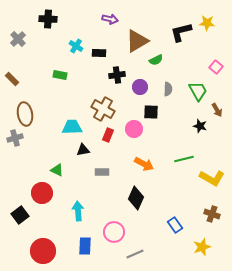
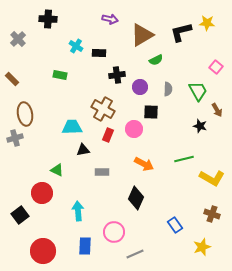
brown triangle at (137, 41): moved 5 px right, 6 px up
